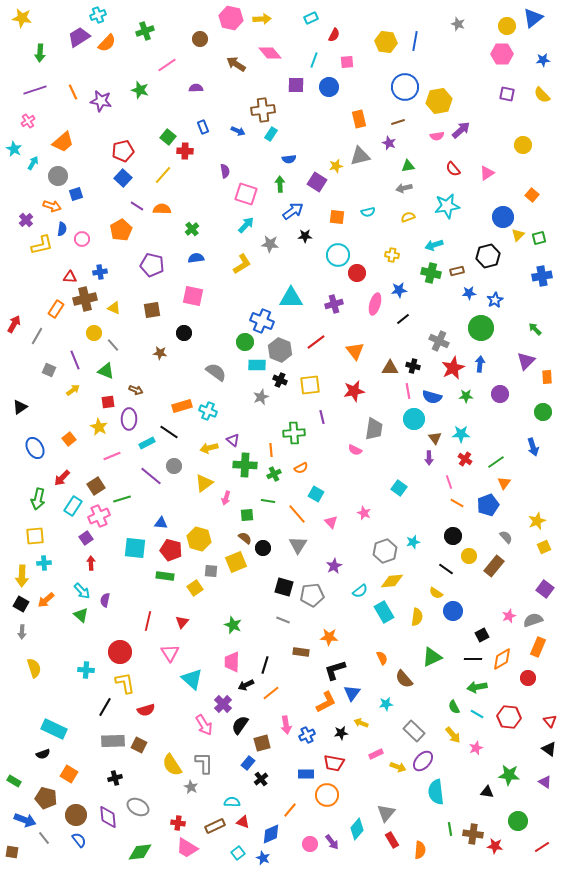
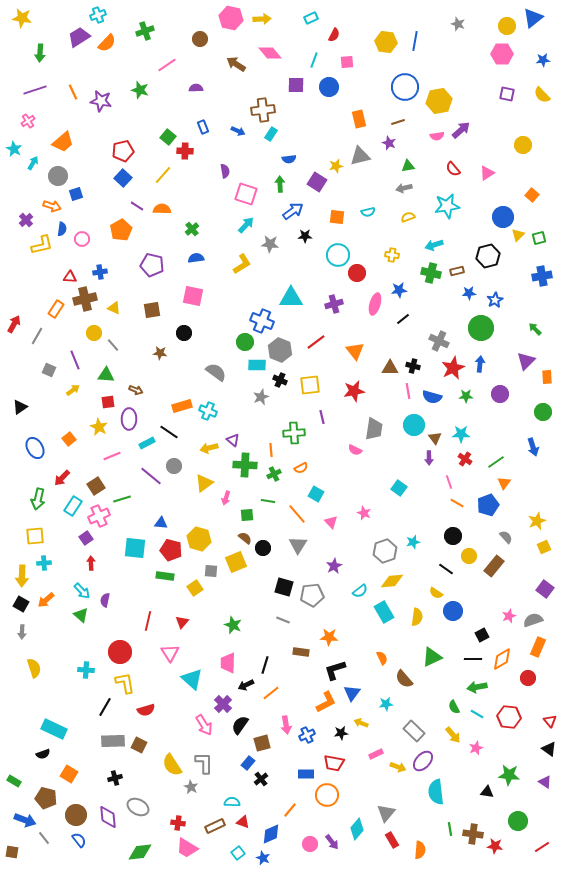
green triangle at (106, 371): moved 4 px down; rotated 18 degrees counterclockwise
cyan circle at (414, 419): moved 6 px down
pink trapezoid at (232, 662): moved 4 px left, 1 px down
